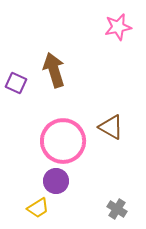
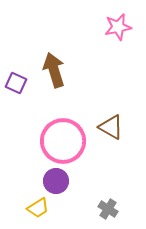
gray cross: moved 9 px left
